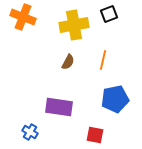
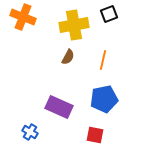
brown semicircle: moved 5 px up
blue pentagon: moved 11 px left
purple rectangle: rotated 16 degrees clockwise
